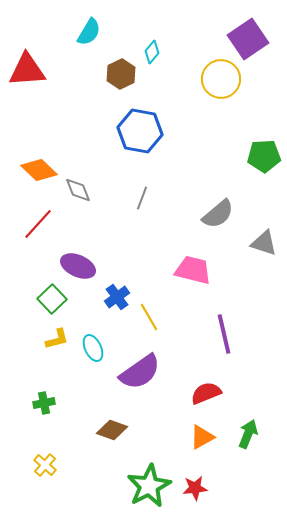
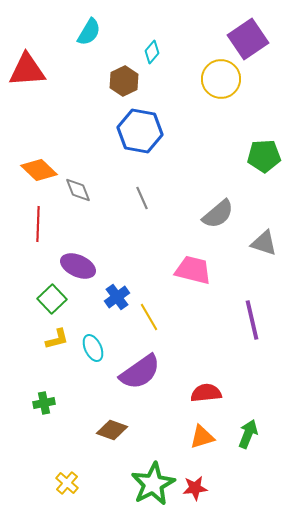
brown hexagon: moved 3 px right, 7 px down
gray line: rotated 45 degrees counterclockwise
red line: rotated 40 degrees counterclockwise
purple line: moved 28 px right, 14 px up
red semicircle: rotated 16 degrees clockwise
orange triangle: rotated 12 degrees clockwise
yellow cross: moved 22 px right, 18 px down
green star: moved 4 px right, 2 px up
